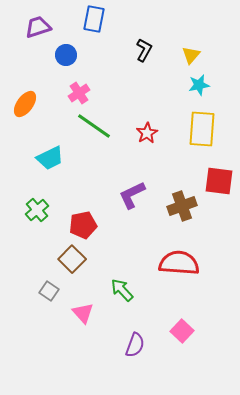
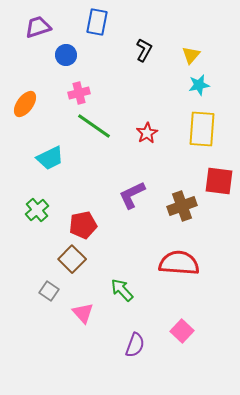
blue rectangle: moved 3 px right, 3 px down
pink cross: rotated 20 degrees clockwise
